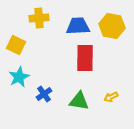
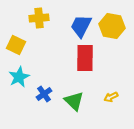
blue trapezoid: moved 3 px right; rotated 60 degrees counterclockwise
green triangle: moved 5 px left; rotated 35 degrees clockwise
